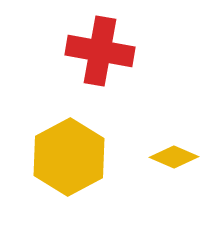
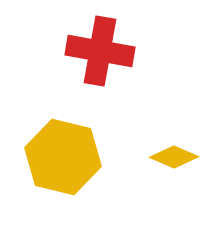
yellow hexagon: moved 6 px left; rotated 18 degrees counterclockwise
